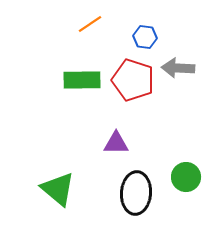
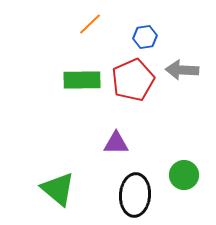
orange line: rotated 10 degrees counterclockwise
blue hexagon: rotated 15 degrees counterclockwise
gray arrow: moved 4 px right, 2 px down
red pentagon: rotated 30 degrees clockwise
green circle: moved 2 px left, 2 px up
black ellipse: moved 1 px left, 2 px down
